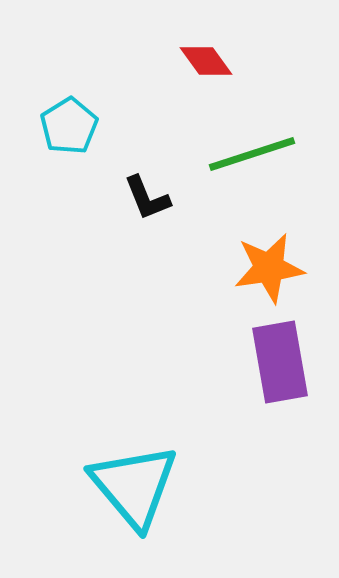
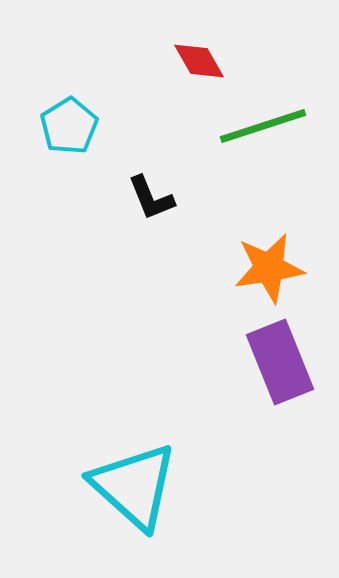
red diamond: moved 7 px left; rotated 6 degrees clockwise
green line: moved 11 px right, 28 px up
black L-shape: moved 4 px right
purple rectangle: rotated 12 degrees counterclockwise
cyan triangle: rotated 8 degrees counterclockwise
